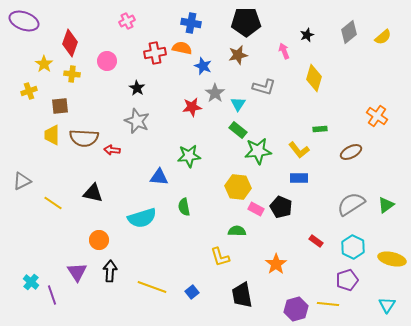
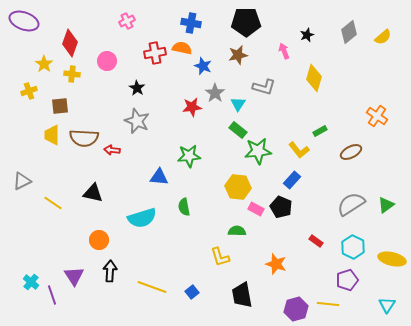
green rectangle at (320, 129): moved 2 px down; rotated 24 degrees counterclockwise
blue rectangle at (299, 178): moved 7 px left, 2 px down; rotated 48 degrees counterclockwise
orange star at (276, 264): rotated 20 degrees counterclockwise
purple triangle at (77, 272): moved 3 px left, 4 px down
